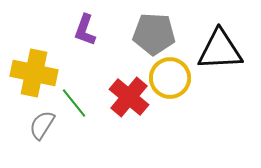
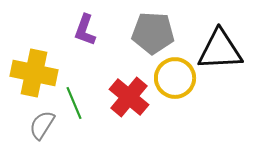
gray pentagon: moved 1 px left, 1 px up
yellow circle: moved 5 px right
green line: rotated 16 degrees clockwise
